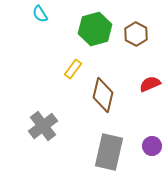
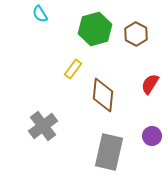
red semicircle: rotated 35 degrees counterclockwise
brown diamond: rotated 8 degrees counterclockwise
purple circle: moved 10 px up
